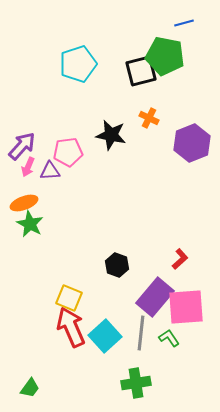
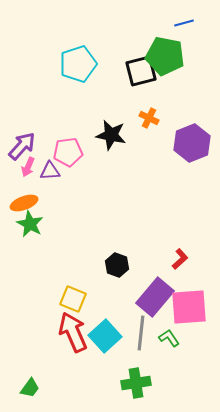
yellow square: moved 4 px right, 1 px down
pink square: moved 3 px right
red arrow: moved 2 px right, 5 px down
